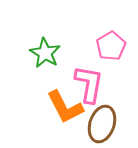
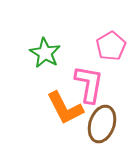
orange L-shape: moved 1 px down
